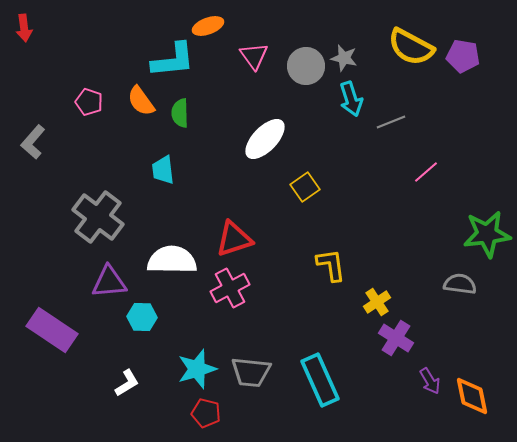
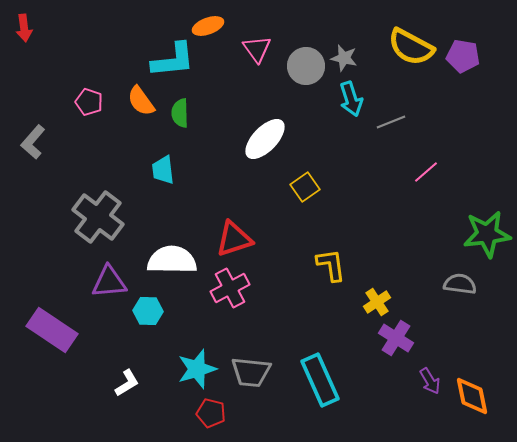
pink triangle: moved 3 px right, 7 px up
cyan hexagon: moved 6 px right, 6 px up
red pentagon: moved 5 px right
